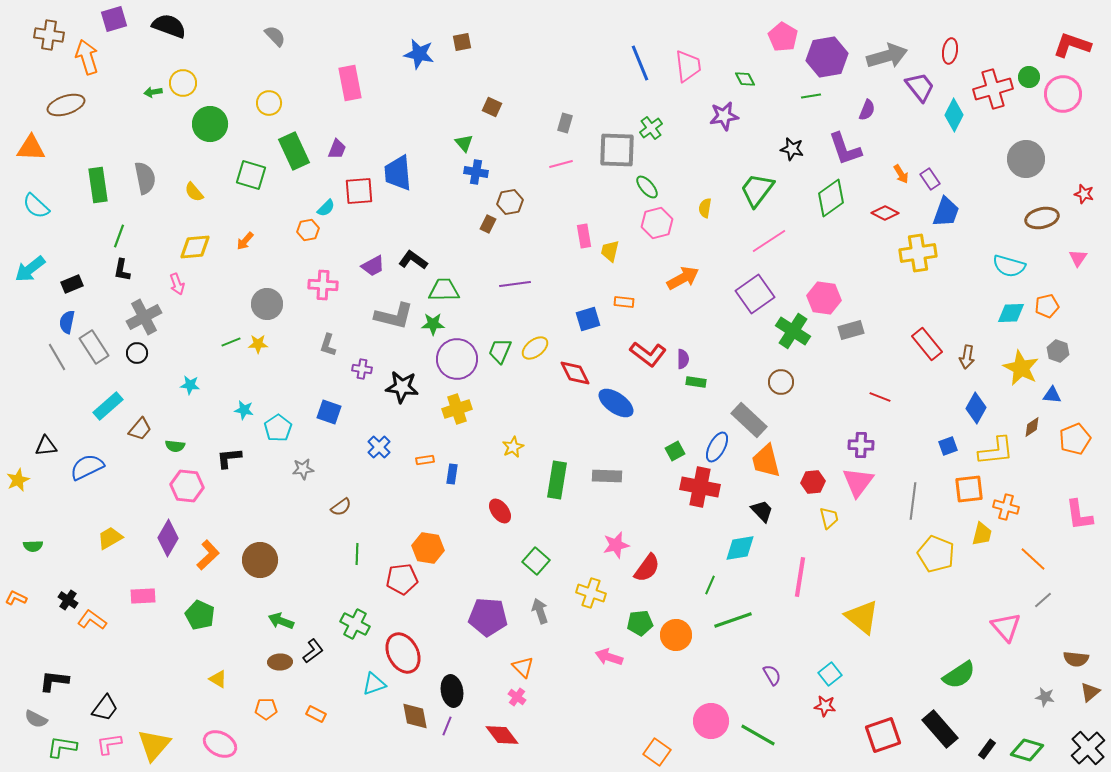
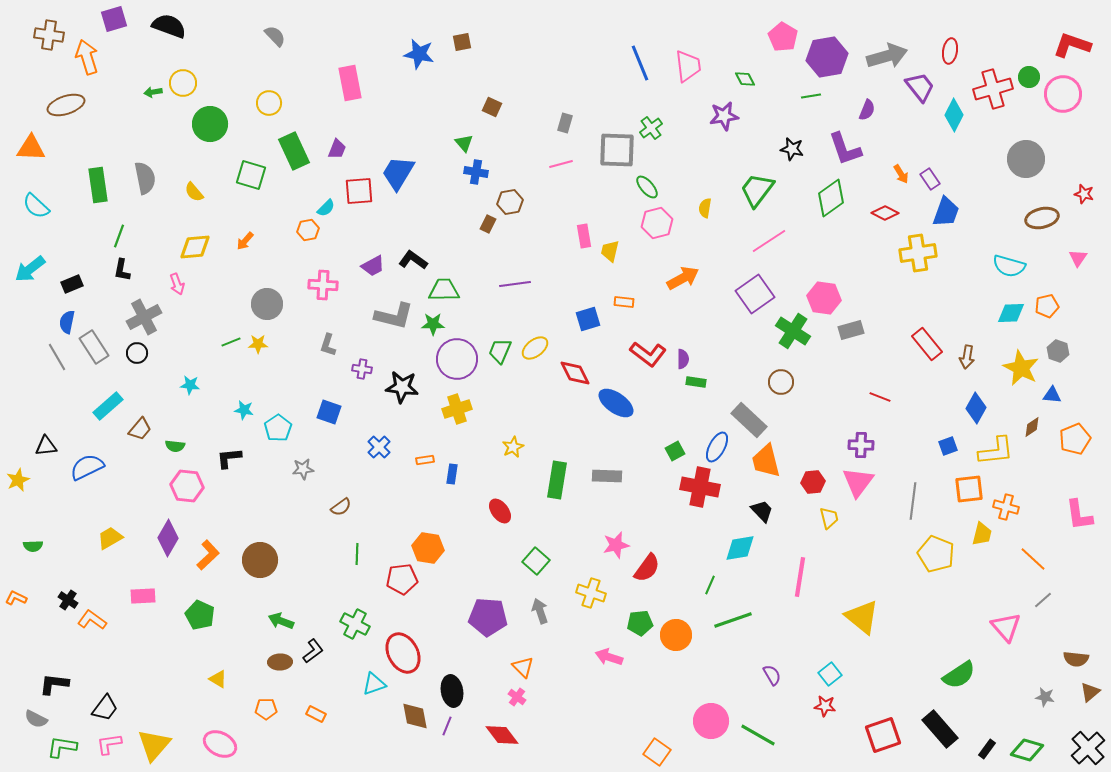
blue trapezoid at (398, 173): rotated 36 degrees clockwise
black L-shape at (54, 681): moved 3 px down
